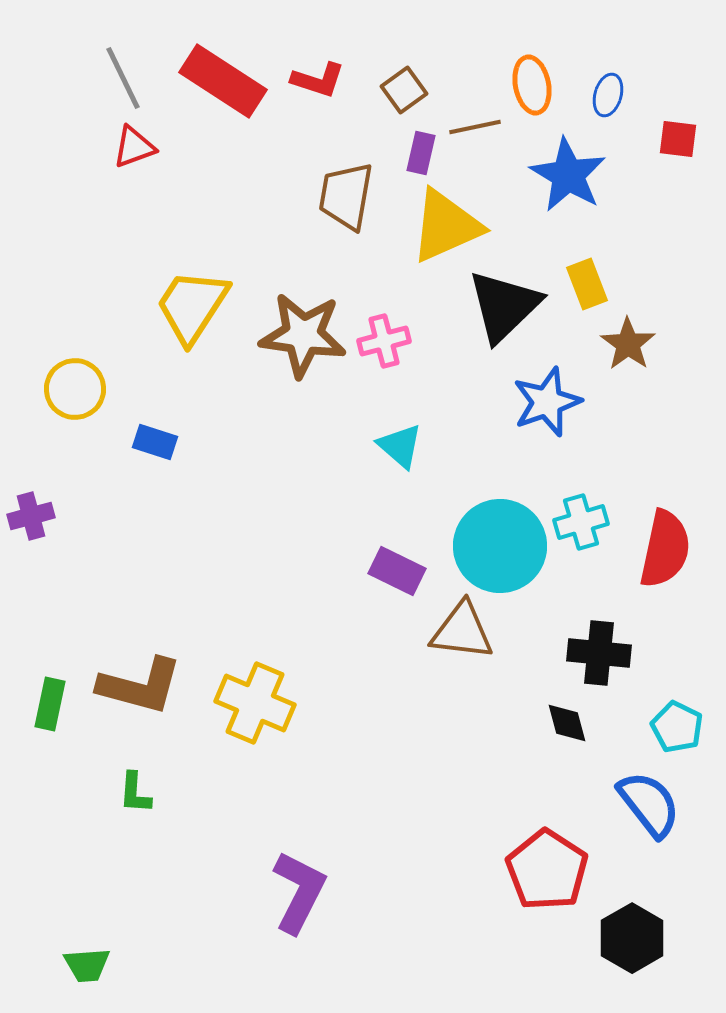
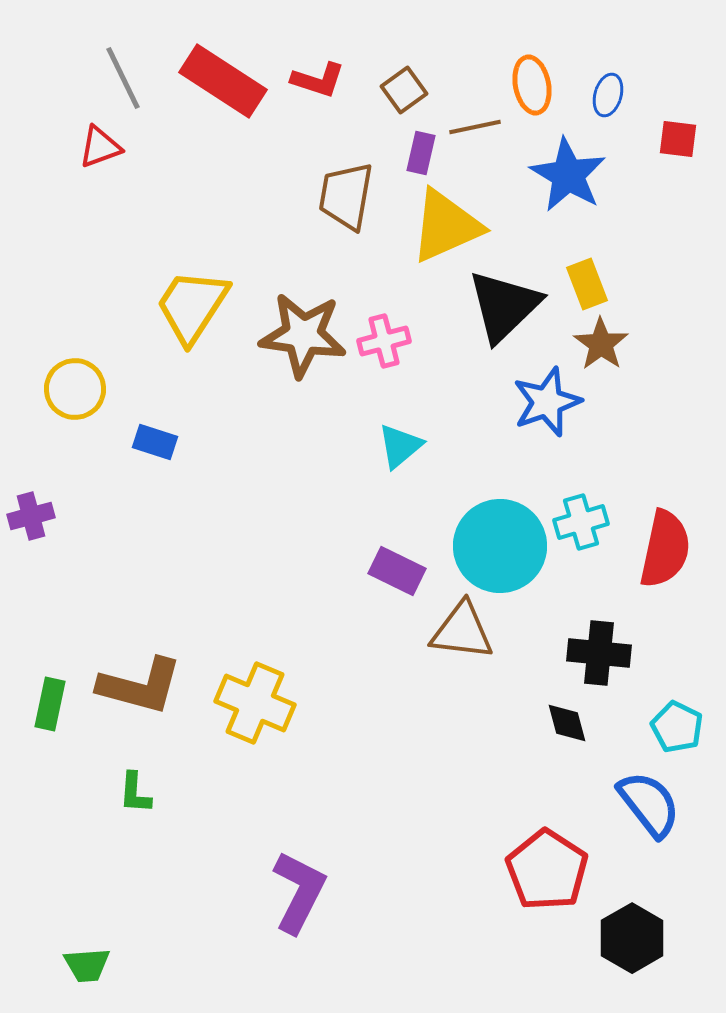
red triangle at (134, 147): moved 34 px left
brown star at (628, 344): moved 27 px left
cyan triangle at (400, 446): rotated 39 degrees clockwise
